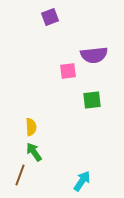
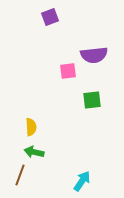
green arrow: rotated 42 degrees counterclockwise
